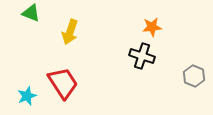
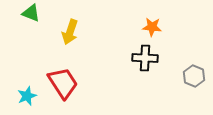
orange star: rotated 12 degrees clockwise
black cross: moved 3 px right, 2 px down; rotated 15 degrees counterclockwise
